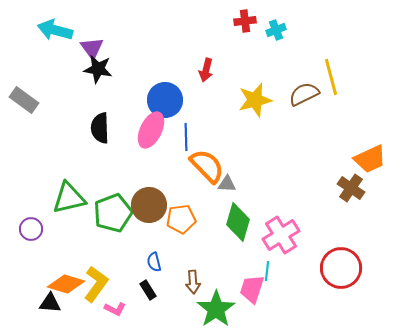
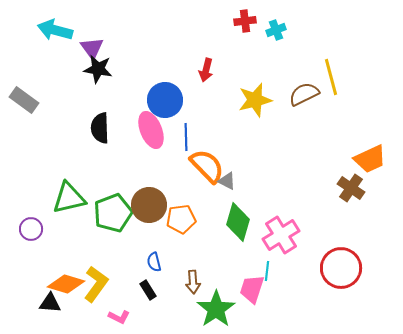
pink ellipse: rotated 48 degrees counterclockwise
gray triangle: moved 3 px up; rotated 24 degrees clockwise
pink L-shape: moved 4 px right, 8 px down
